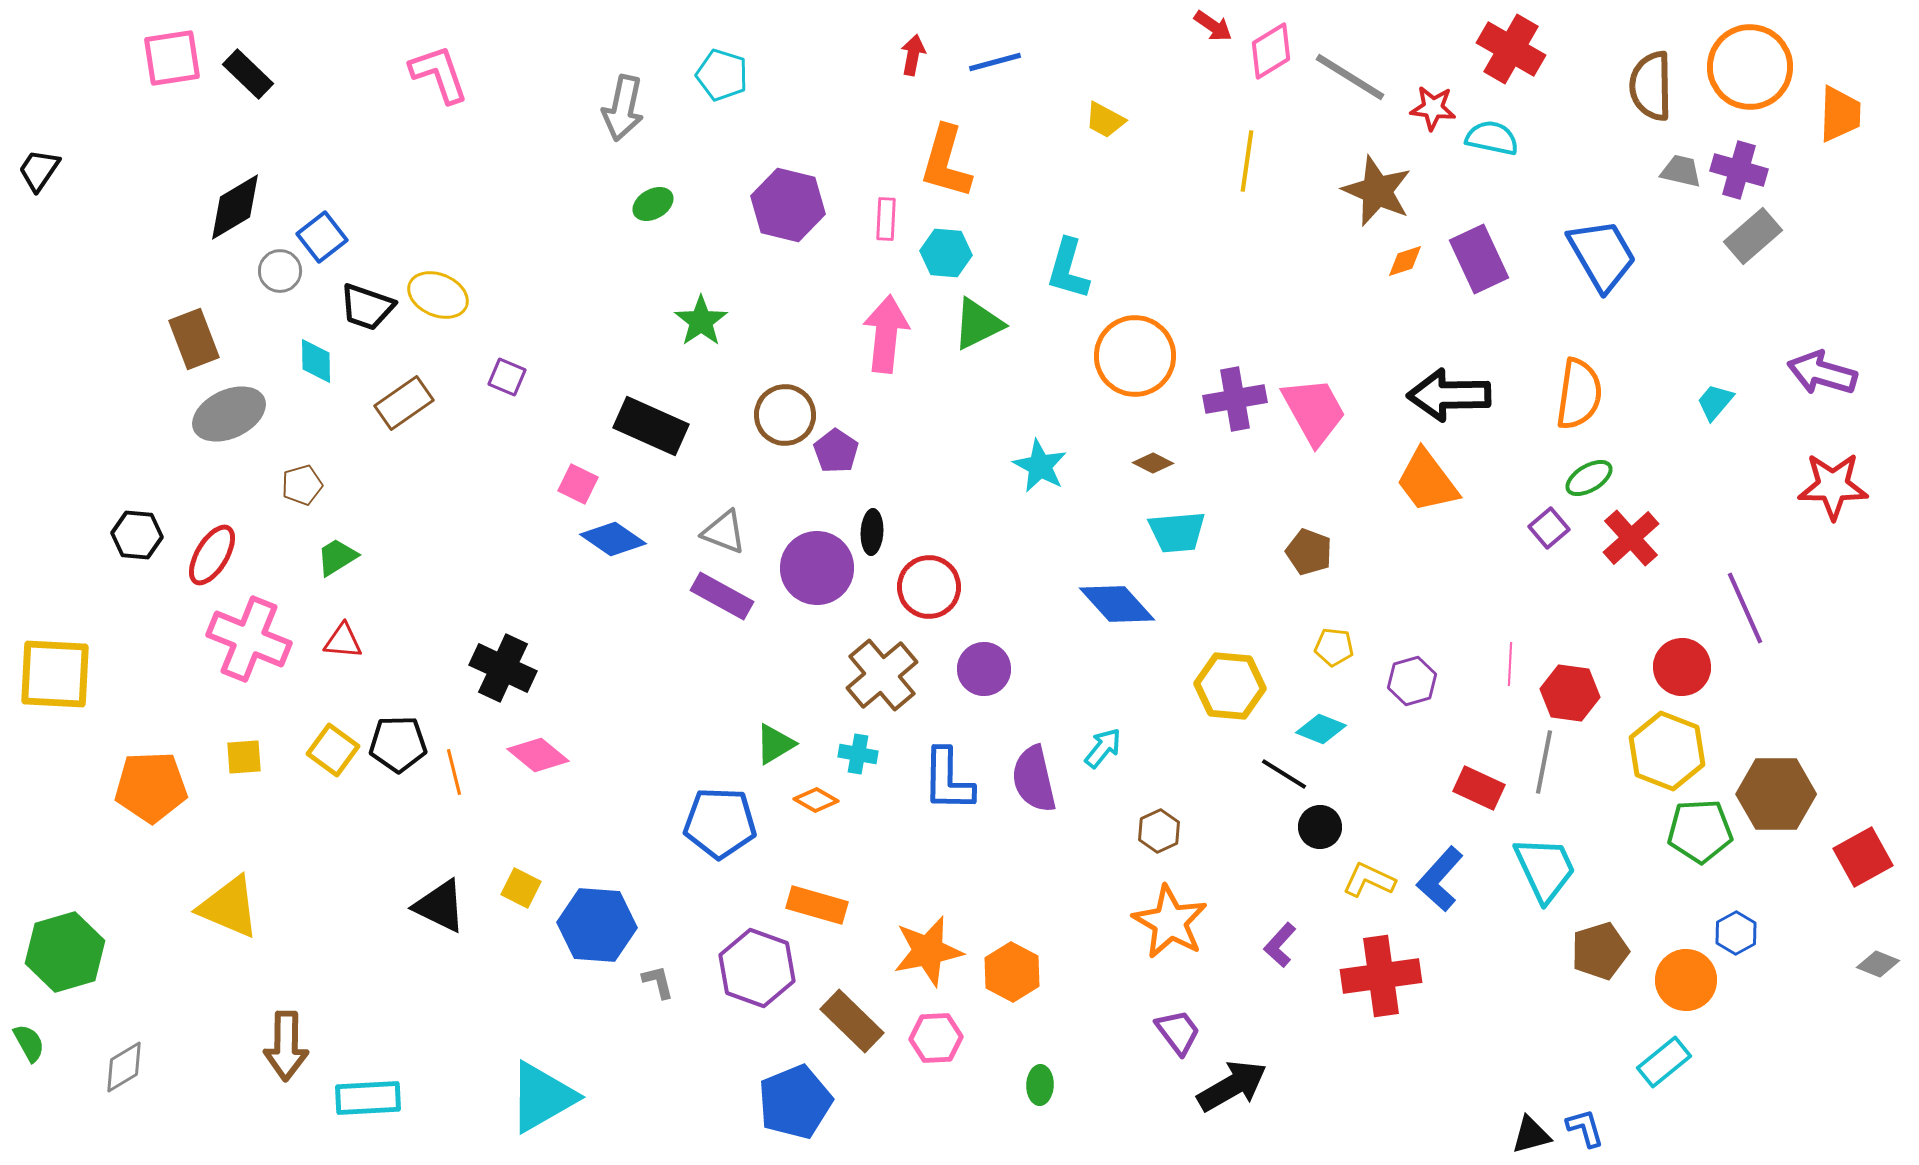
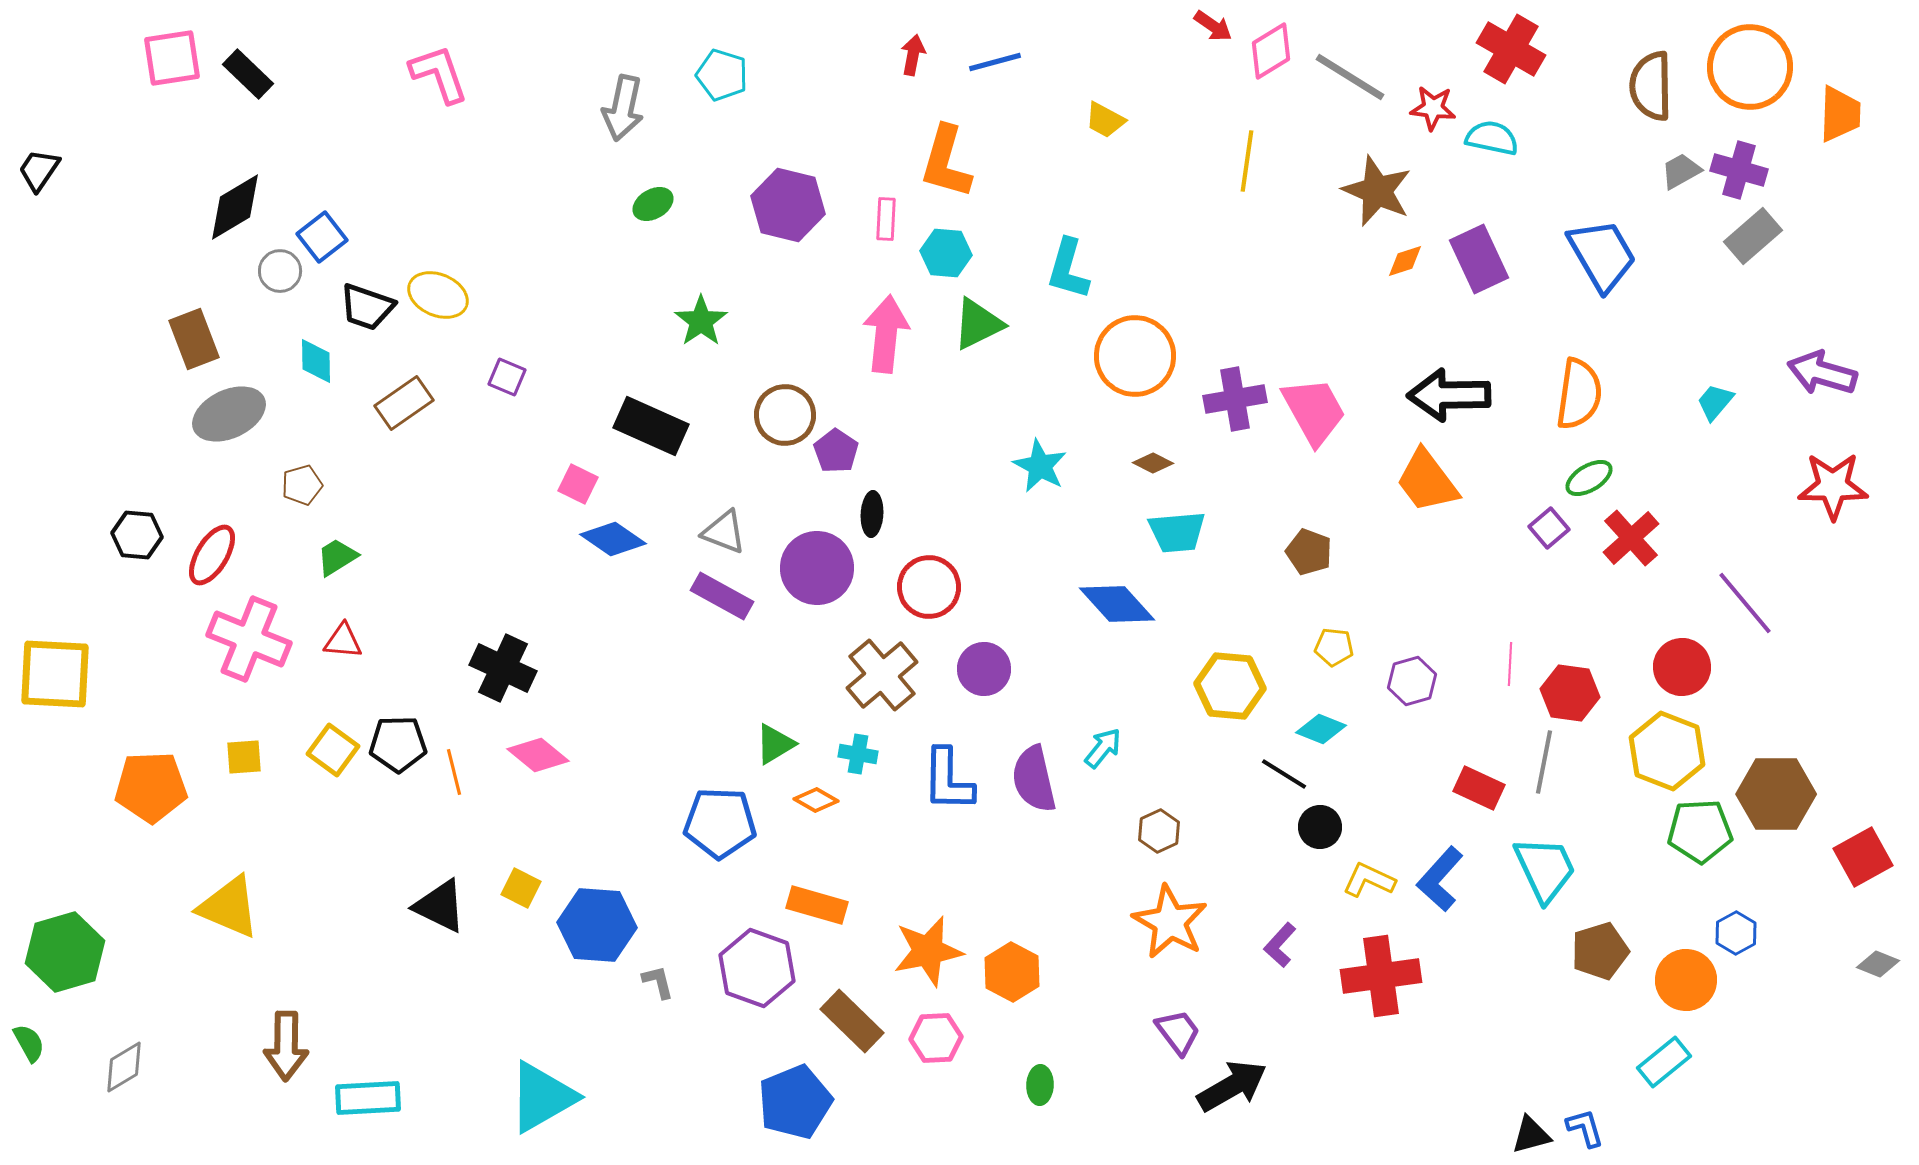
gray trapezoid at (1681, 171): rotated 42 degrees counterclockwise
black ellipse at (872, 532): moved 18 px up
purple line at (1745, 608): moved 5 px up; rotated 16 degrees counterclockwise
